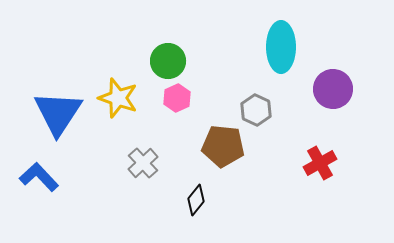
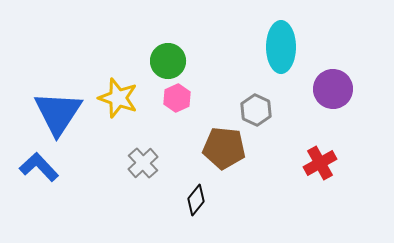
brown pentagon: moved 1 px right, 2 px down
blue L-shape: moved 10 px up
